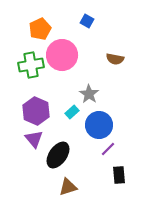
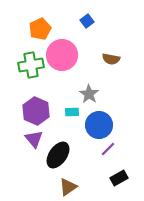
blue square: rotated 24 degrees clockwise
brown semicircle: moved 4 px left
cyan rectangle: rotated 40 degrees clockwise
black rectangle: moved 3 px down; rotated 66 degrees clockwise
brown triangle: rotated 18 degrees counterclockwise
